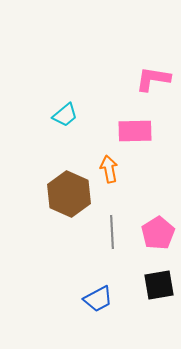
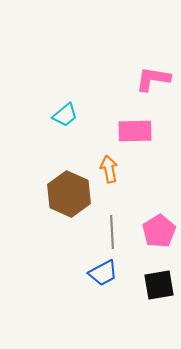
pink pentagon: moved 1 px right, 2 px up
blue trapezoid: moved 5 px right, 26 px up
